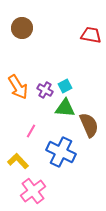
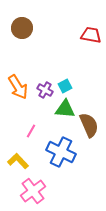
green triangle: moved 1 px down
